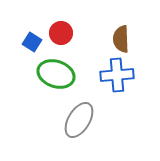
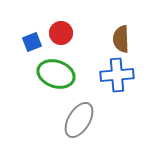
blue square: rotated 36 degrees clockwise
